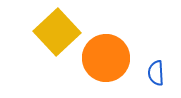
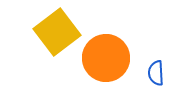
yellow square: rotated 6 degrees clockwise
